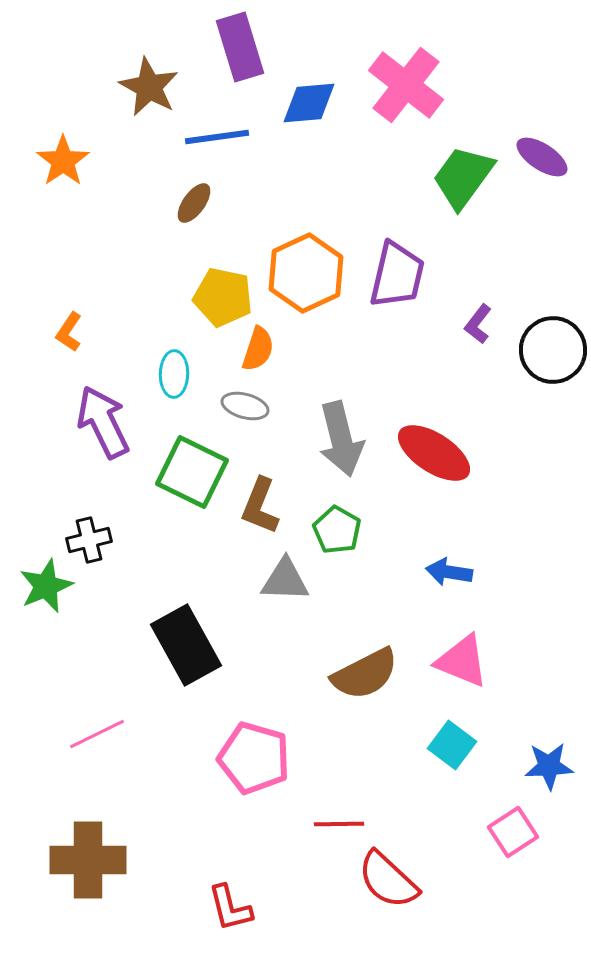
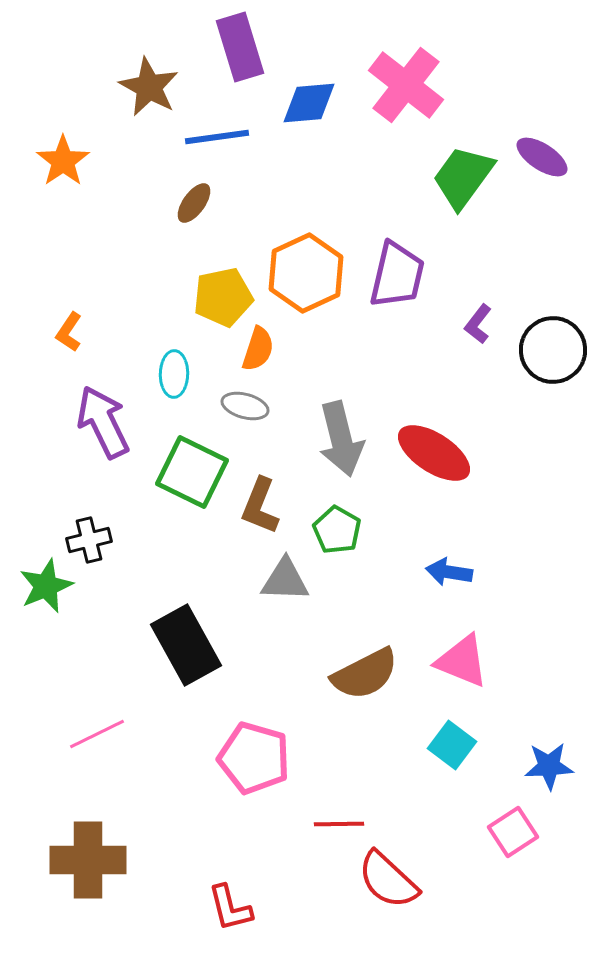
yellow pentagon: rotated 24 degrees counterclockwise
